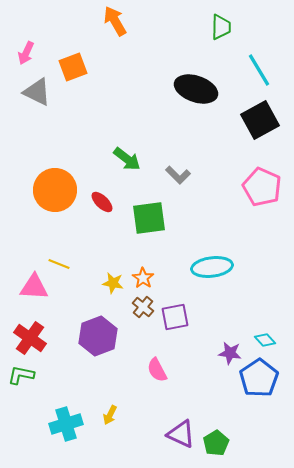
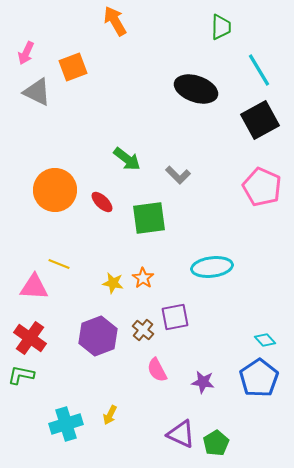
brown cross: moved 23 px down
purple star: moved 27 px left, 29 px down
